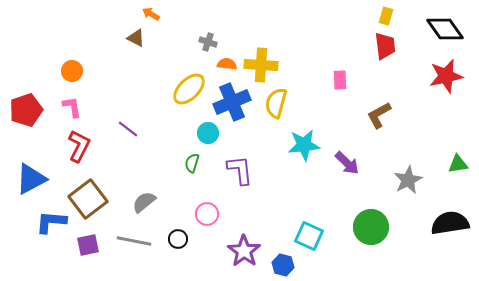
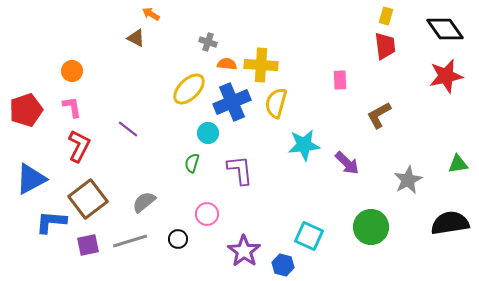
gray line: moved 4 px left; rotated 28 degrees counterclockwise
